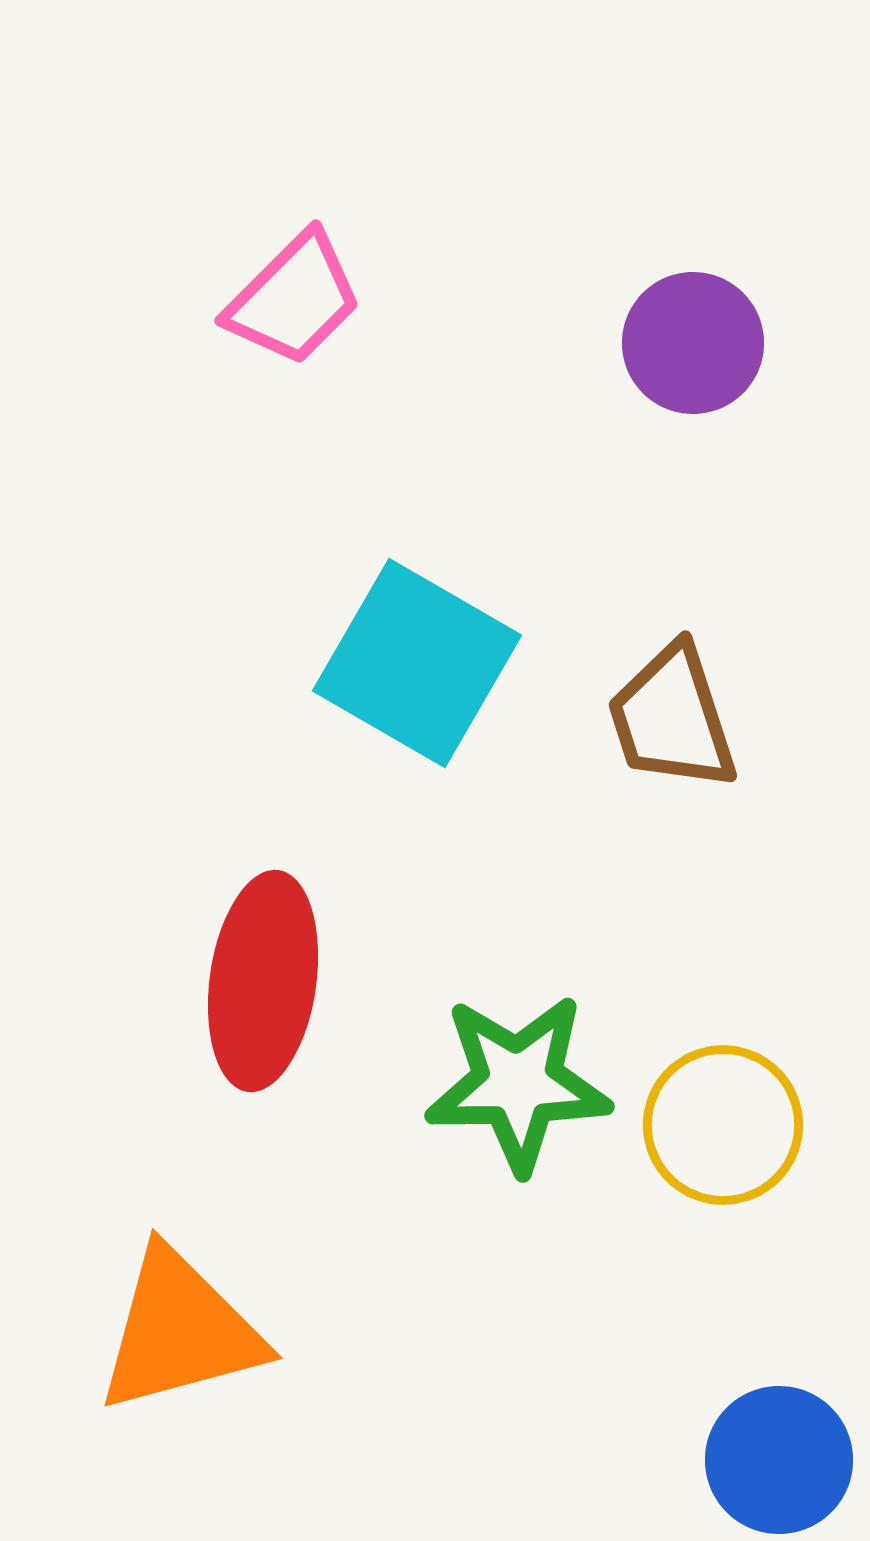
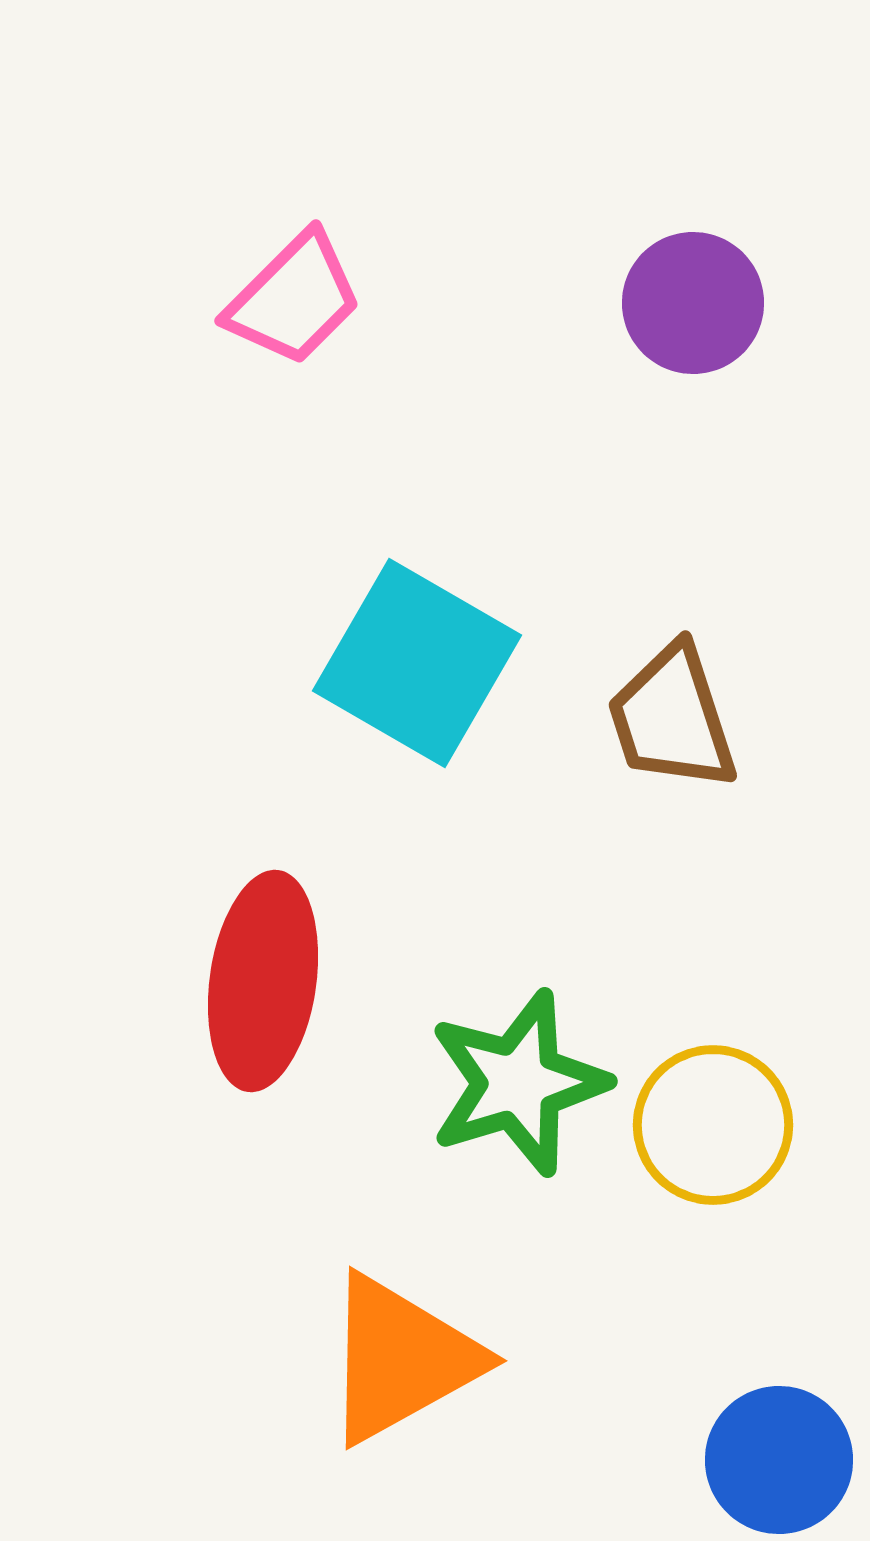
purple circle: moved 40 px up
green star: rotated 16 degrees counterclockwise
yellow circle: moved 10 px left
orange triangle: moved 221 px right, 28 px down; rotated 14 degrees counterclockwise
